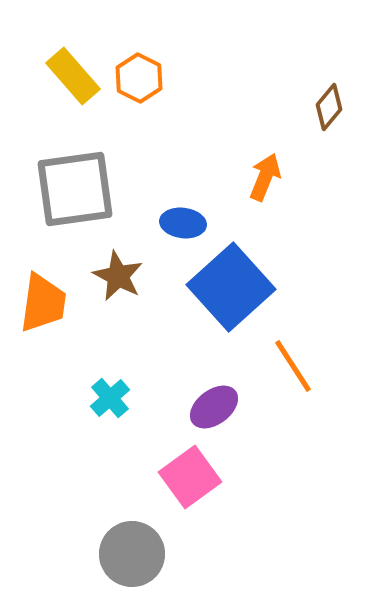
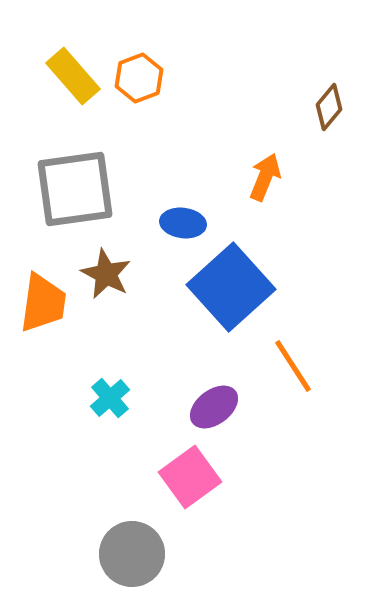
orange hexagon: rotated 12 degrees clockwise
brown star: moved 12 px left, 2 px up
